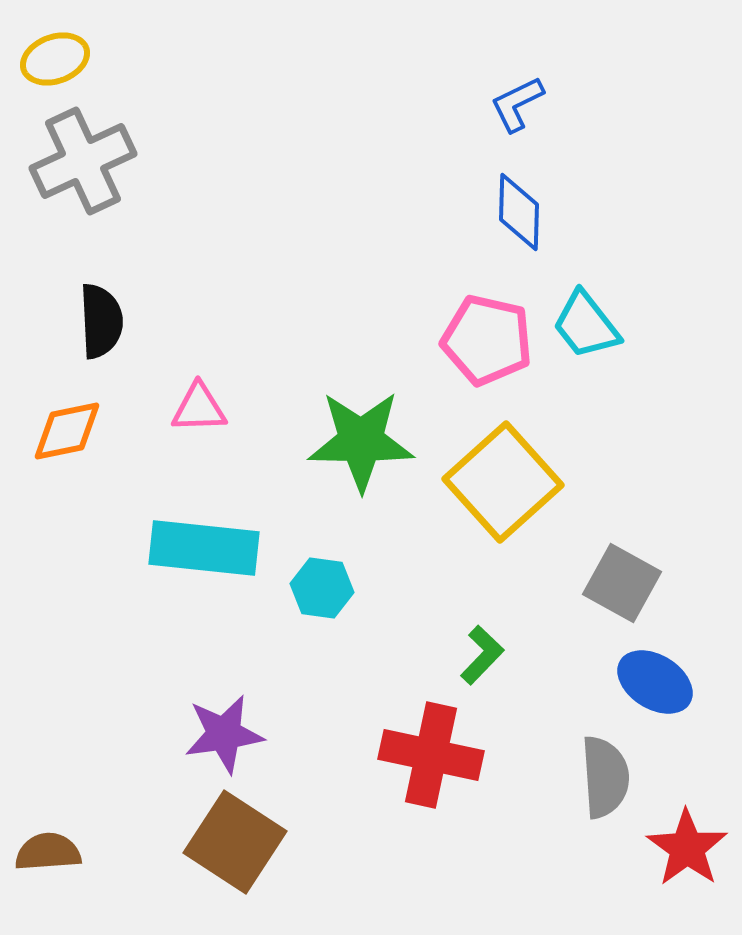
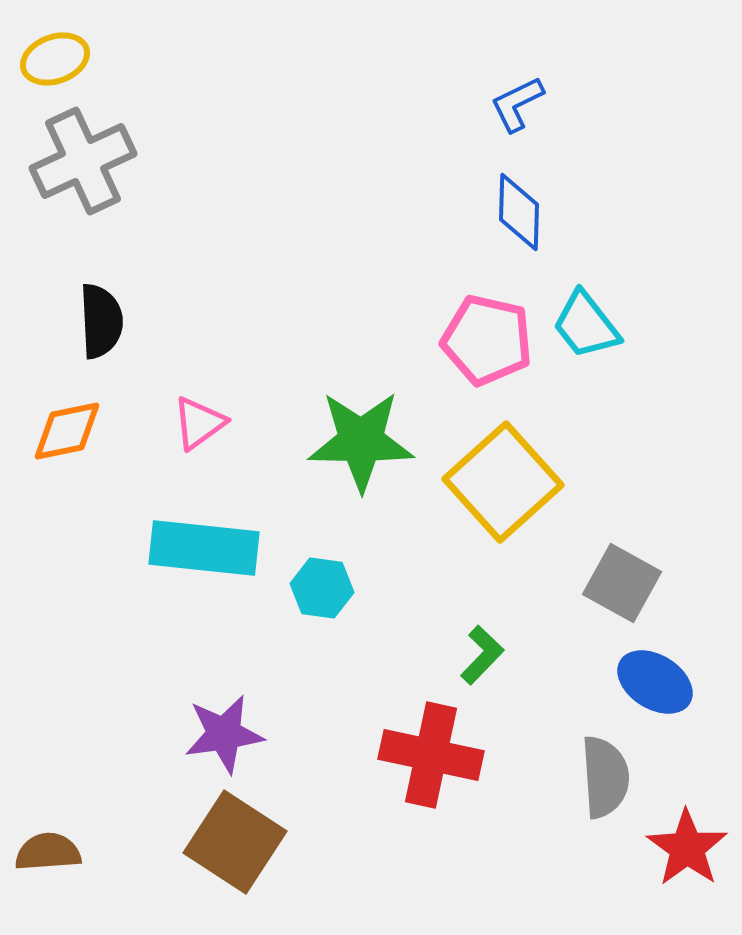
pink triangle: moved 15 px down; rotated 34 degrees counterclockwise
